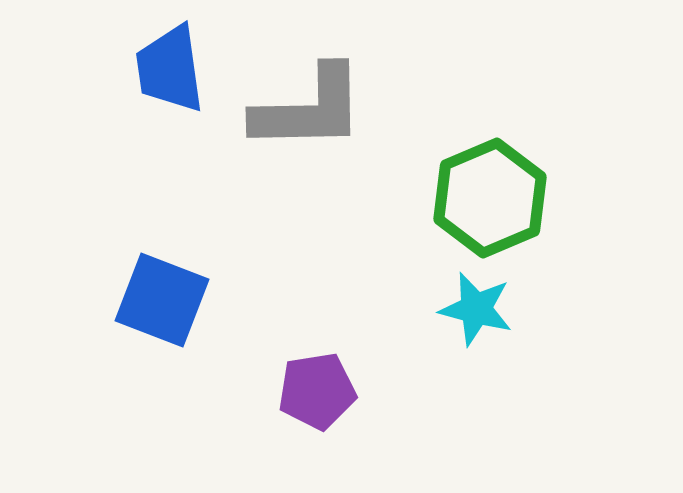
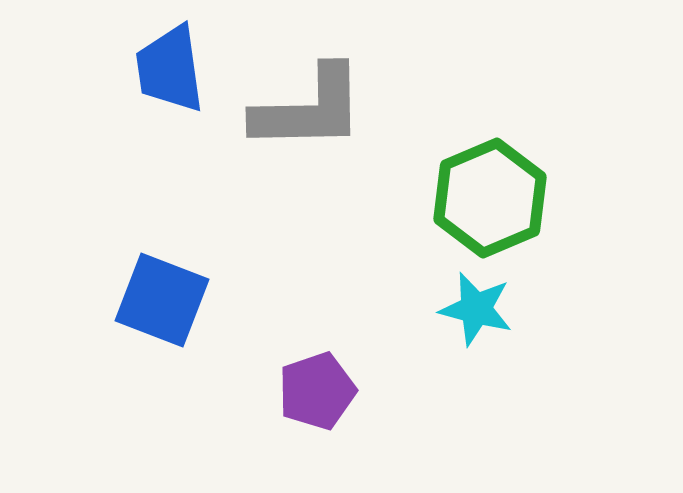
purple pentagon: rotated 10 degrees counterclockwise
